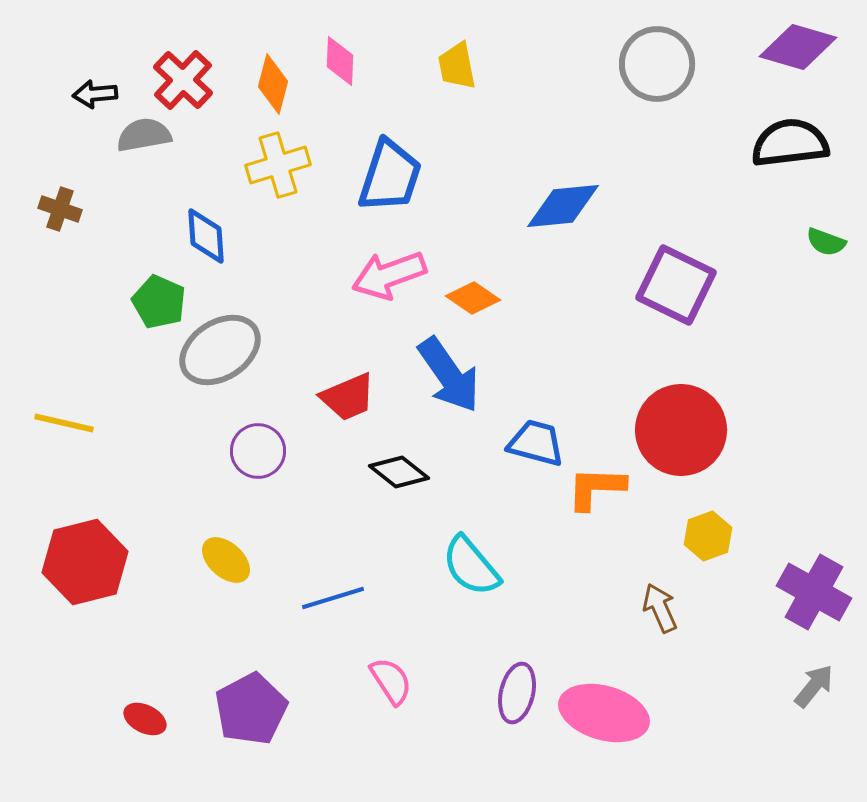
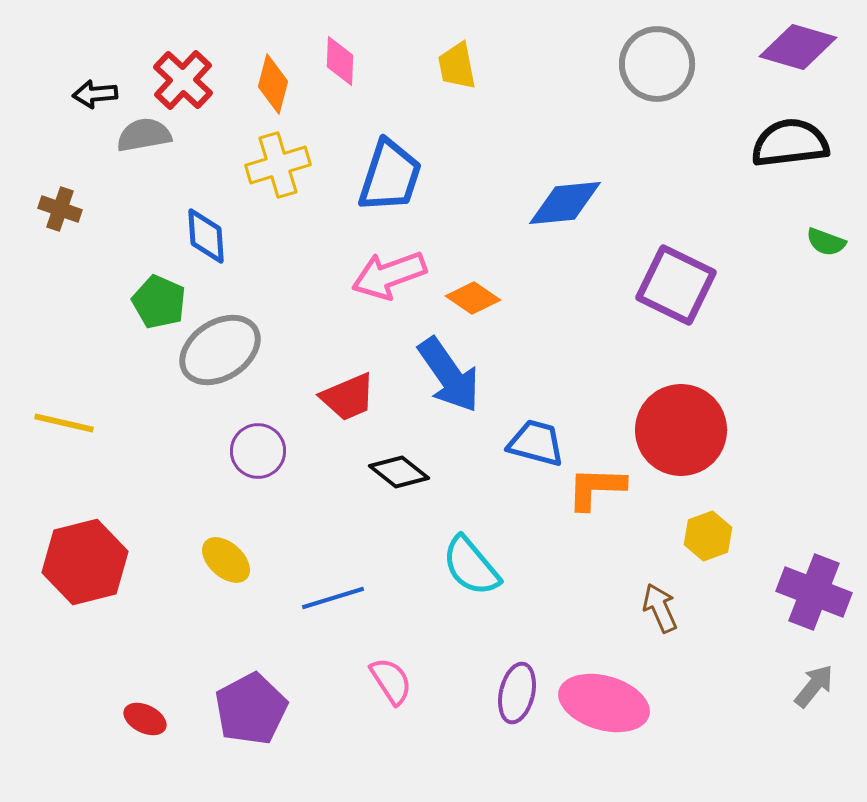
blue diamond at (563, 206): moved 2 px right, 3 px up
purple cross at (814, 592): rotated 8 degrees counterclockwise
pink ellipse at (604, 713): moved 10 px up
